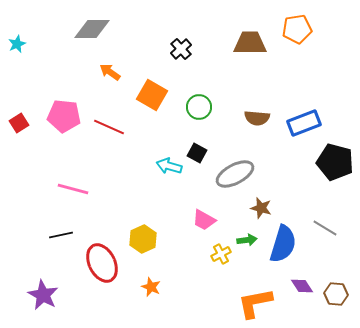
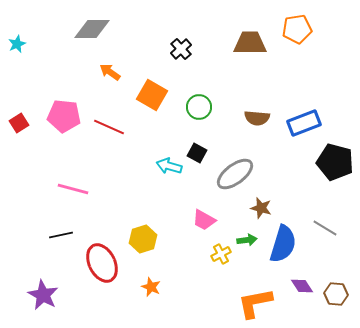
gray ellipse: rotated 9 degrees counterclockwise
yellow hexagon: rotated 8 degrees clockwise
